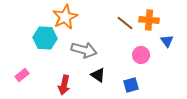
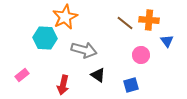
red arrow: moved 1 px left
